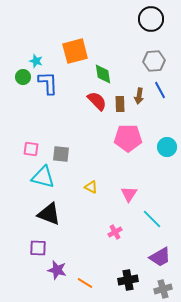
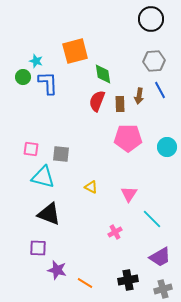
red semicircle: rotated 115 degrees counterclockwise
